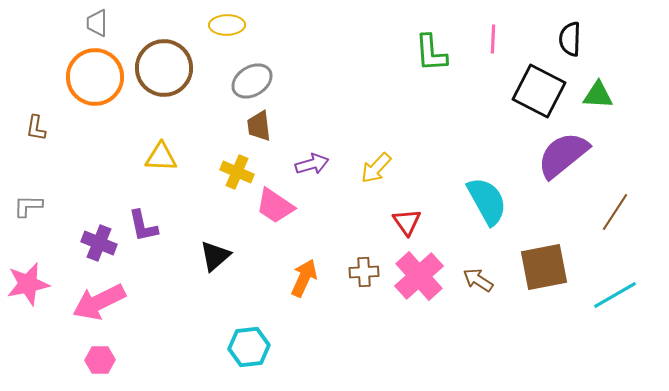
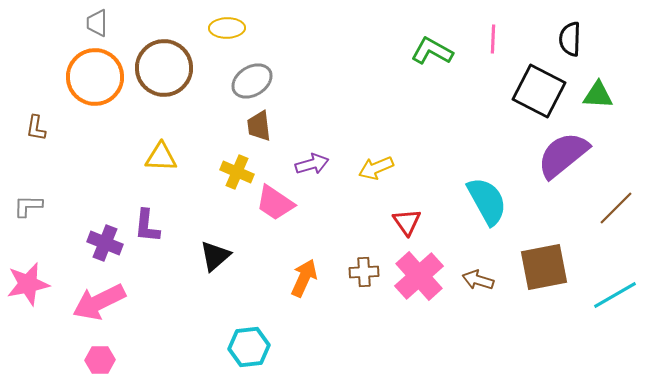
yellow ellipse: moved 3 px down
green L-shape: moved 1 px right, 2 px up; rotated 123 degrees clockwise
yellow arrow: rotated 24 degrees clockwise
pink trapezoid: moved 3 px up
brown line: moved 1 px right, 4 px up; rotated 12 degrees clockwise
purple L-shape: moved 4 px right; rotated 18 degrees clockwise
purple cross: moved 6 px right
brown arrow: rotated 16 degrees counterclockwise
